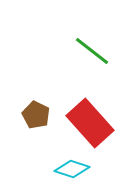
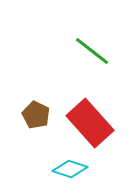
cyan diamond: moved 2 px left
